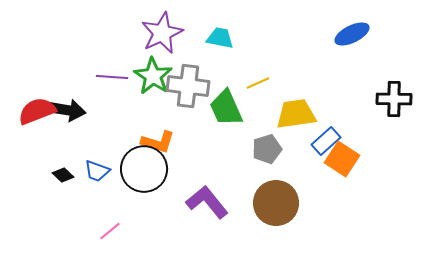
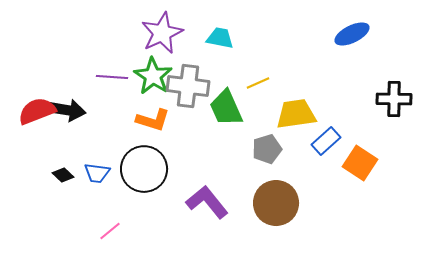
orange L-shape: moved 5 px left, 22 px up
orange square: moved 18 px right, 4 px down
blue trapezoid: moved 2 px down; rotated 12 degrees counterclockwise
